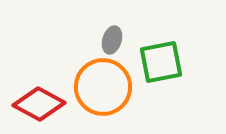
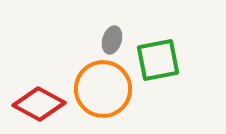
green square: moved 3 px left, 2 px up
orange circle: moved 2 px down
